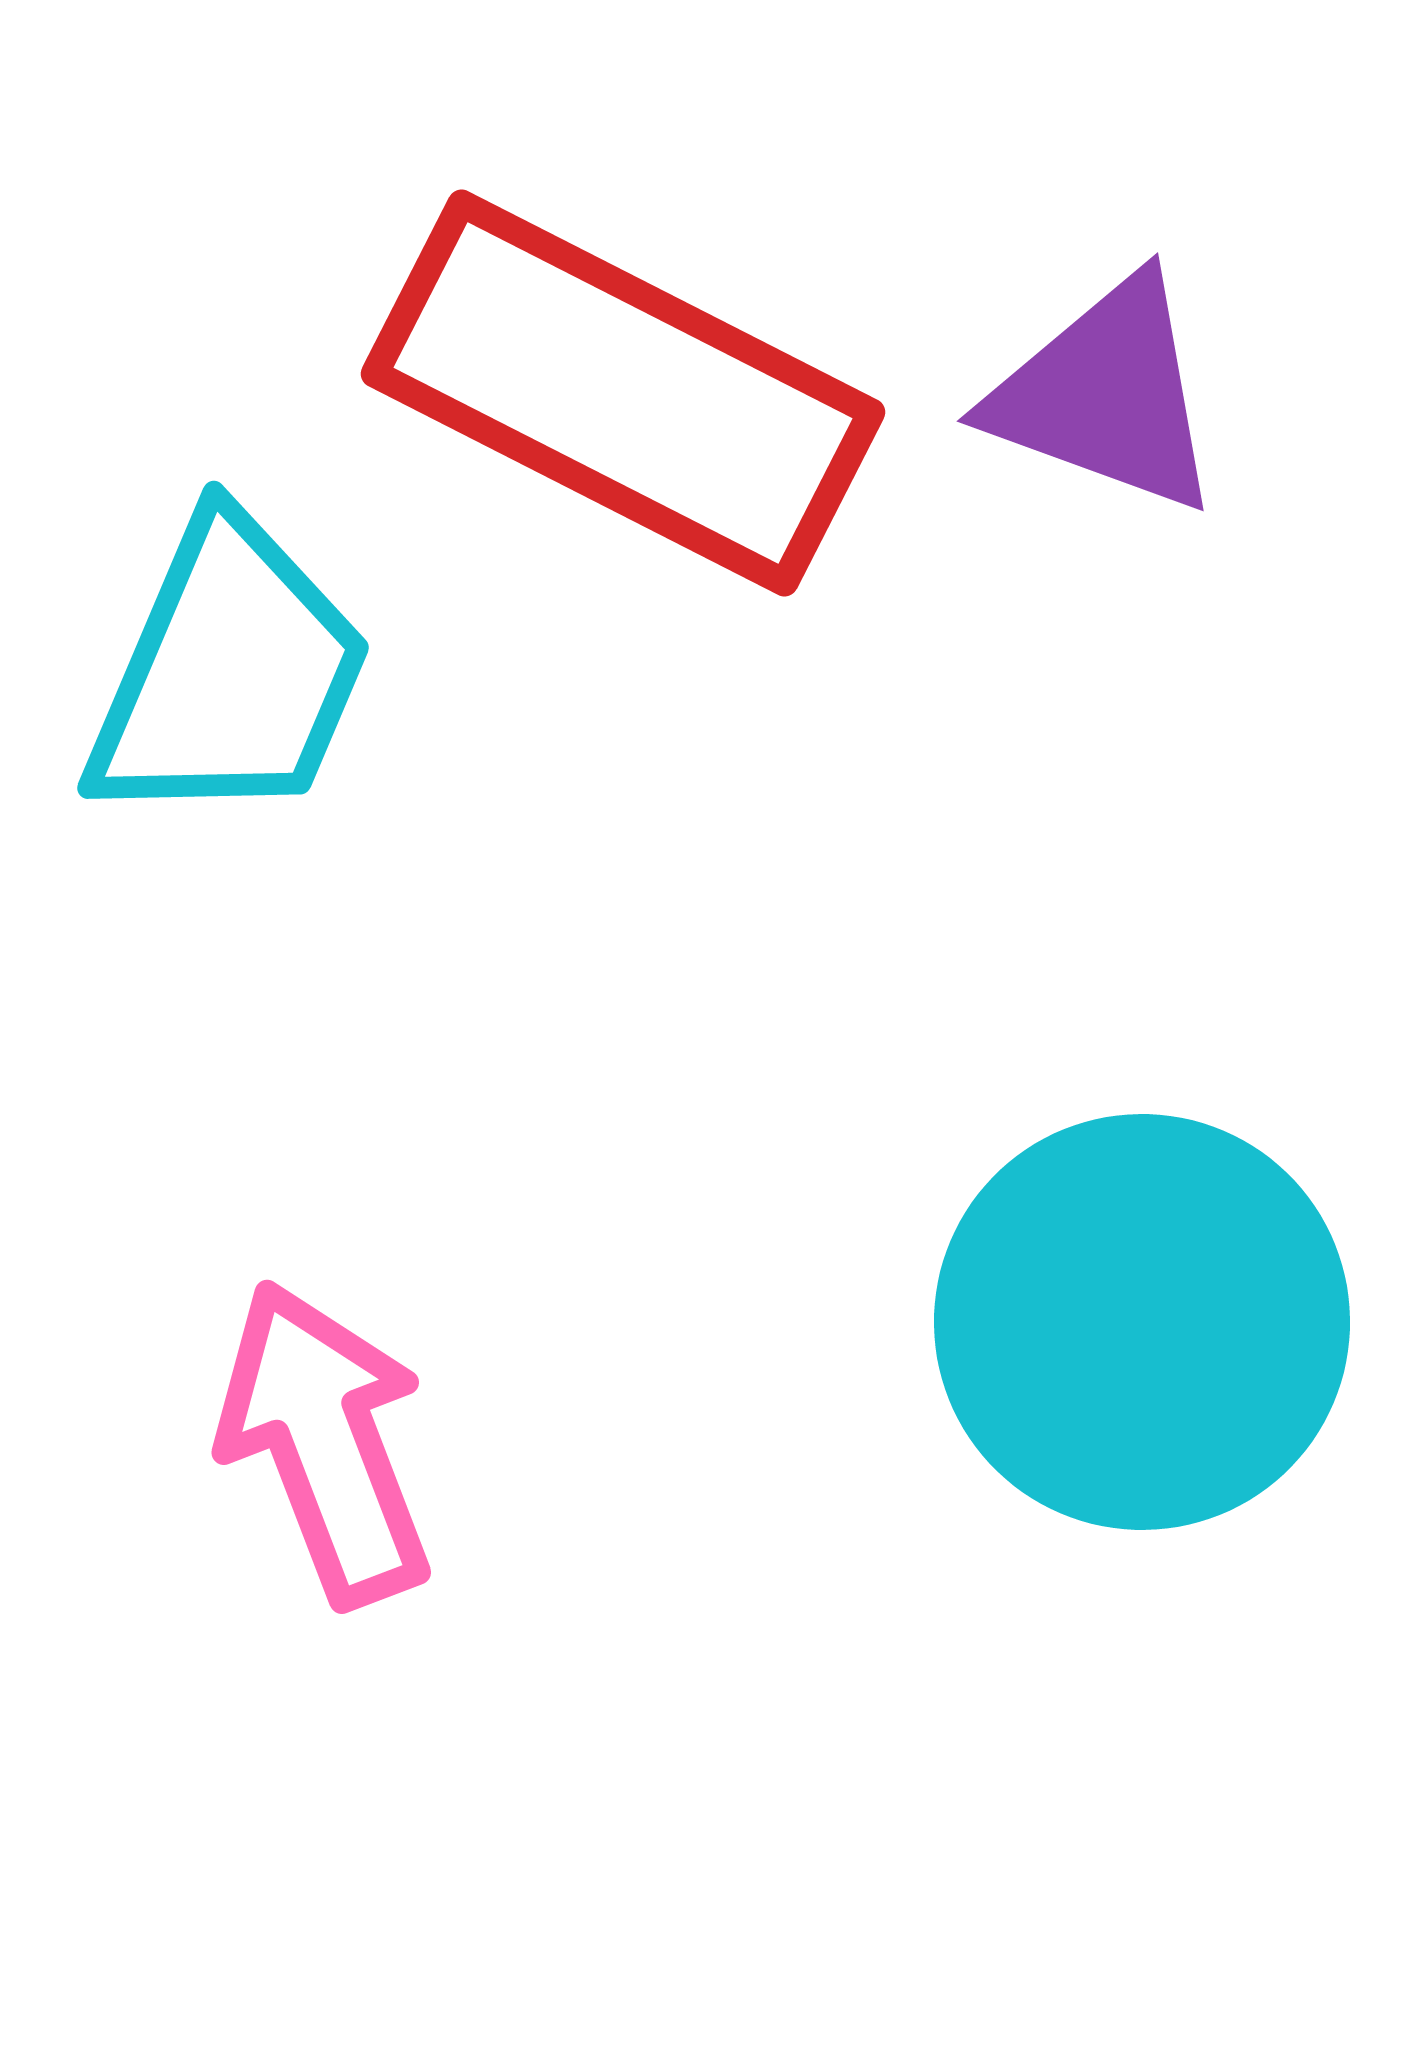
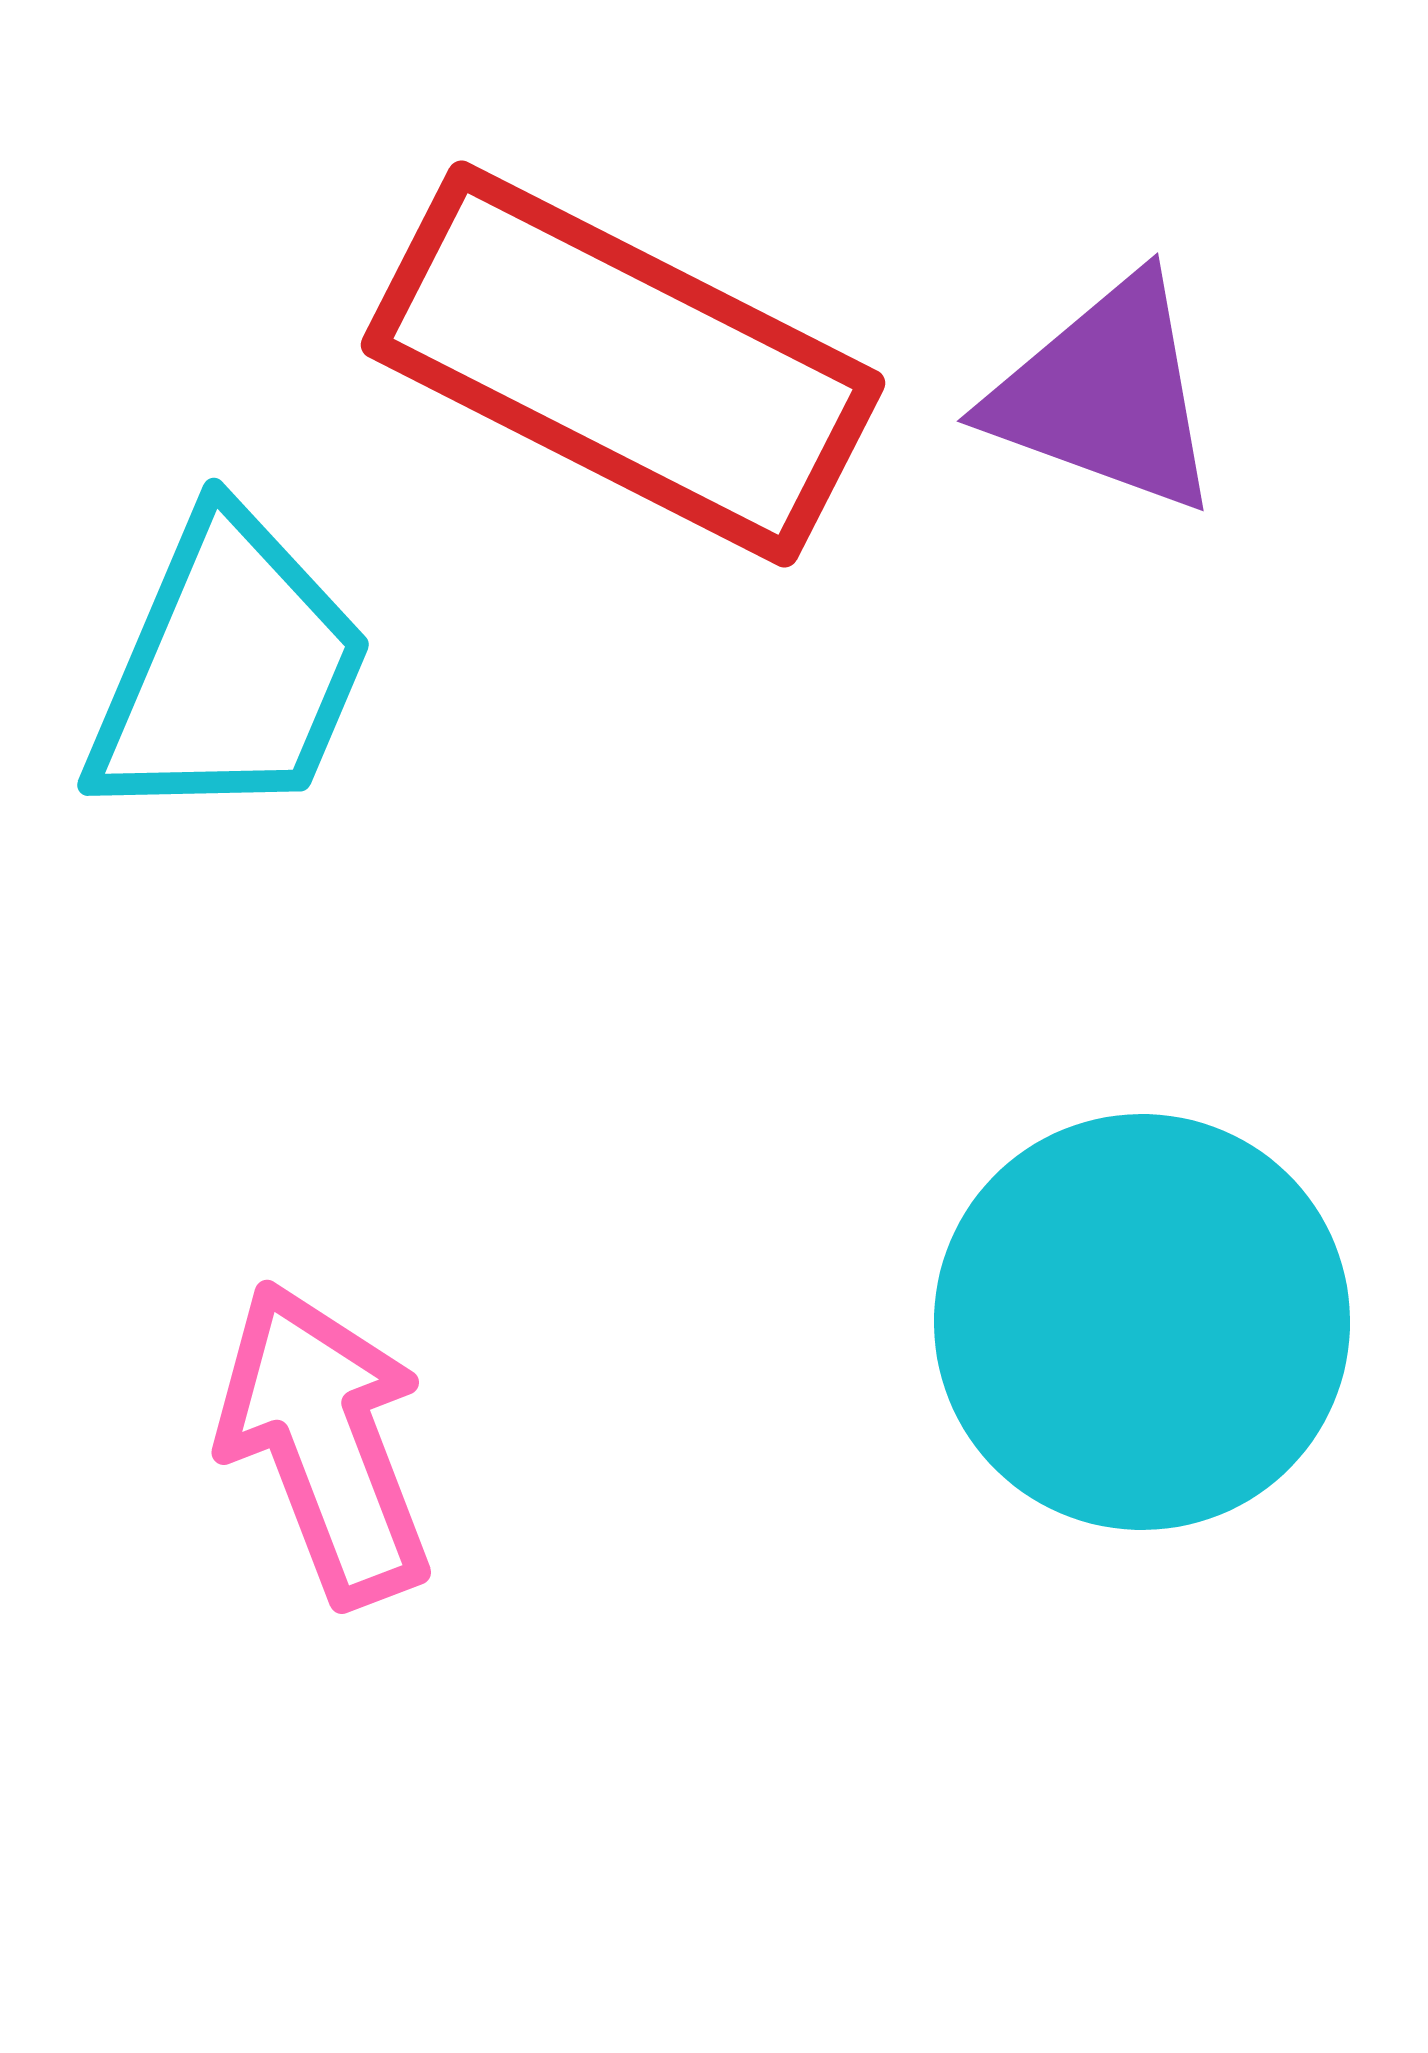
red rectangle: moved 29 px up
cyan trapezoid: moved 3 px up
